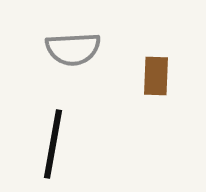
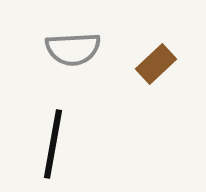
brown rectangle: moved 12 px up; rotated 45 degrees clockwise
